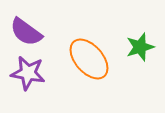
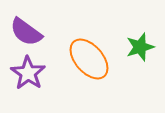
purple star: rotated 24 degrees clockwise
